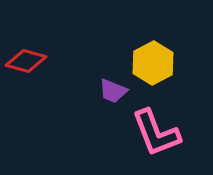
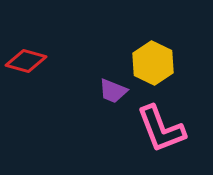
yellow hexagon: rotated 6 degrees counterclockwise
pink L-shape: moved 5 px right, 4 px up
